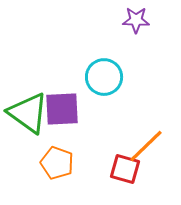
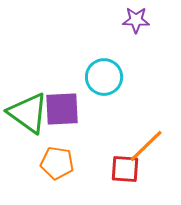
orange pentagon: rotated 12 degrees counterclockwise
red square: rotated 12 degrees counterclockwise
